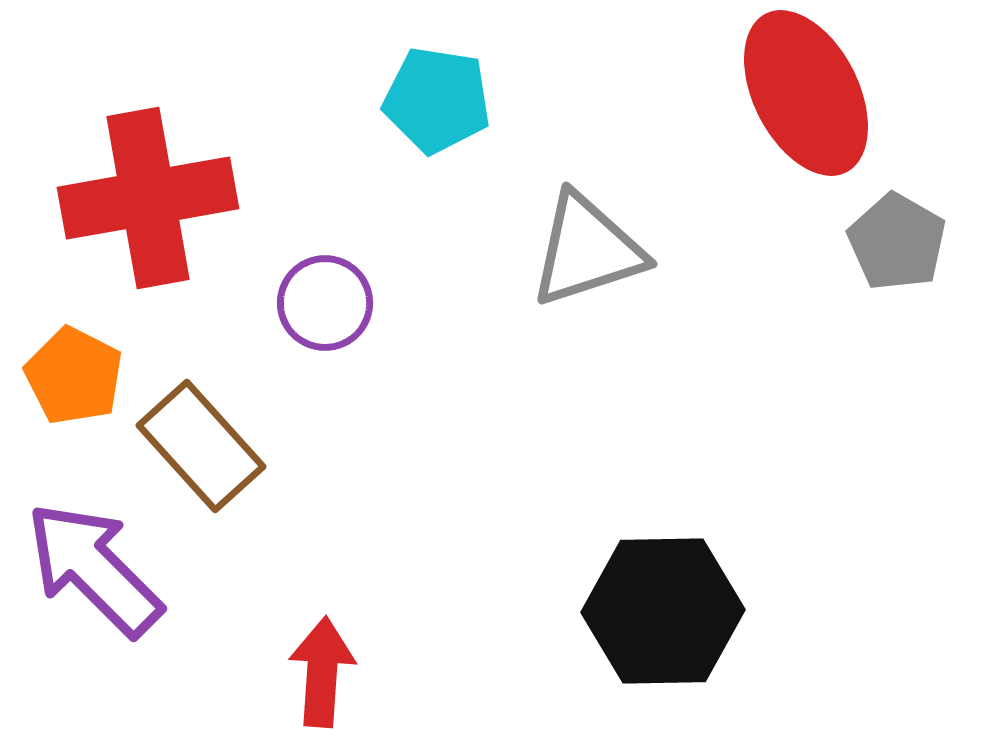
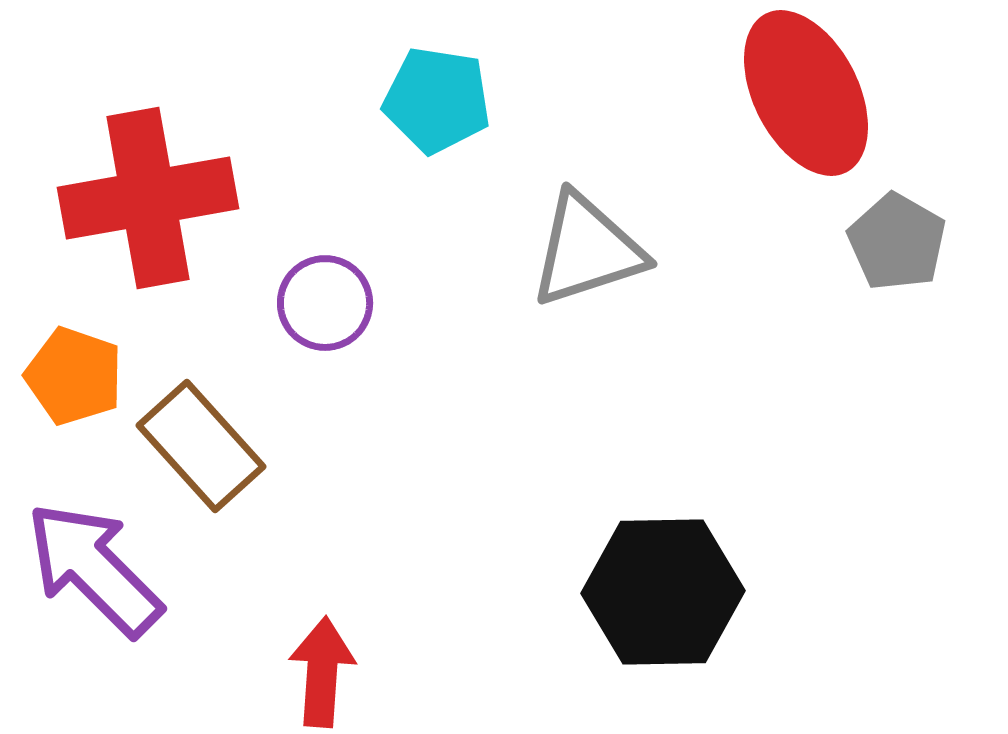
orange pentagon: rotated 8 degrees counterclockwise
black hexagon: moved 19 px up
